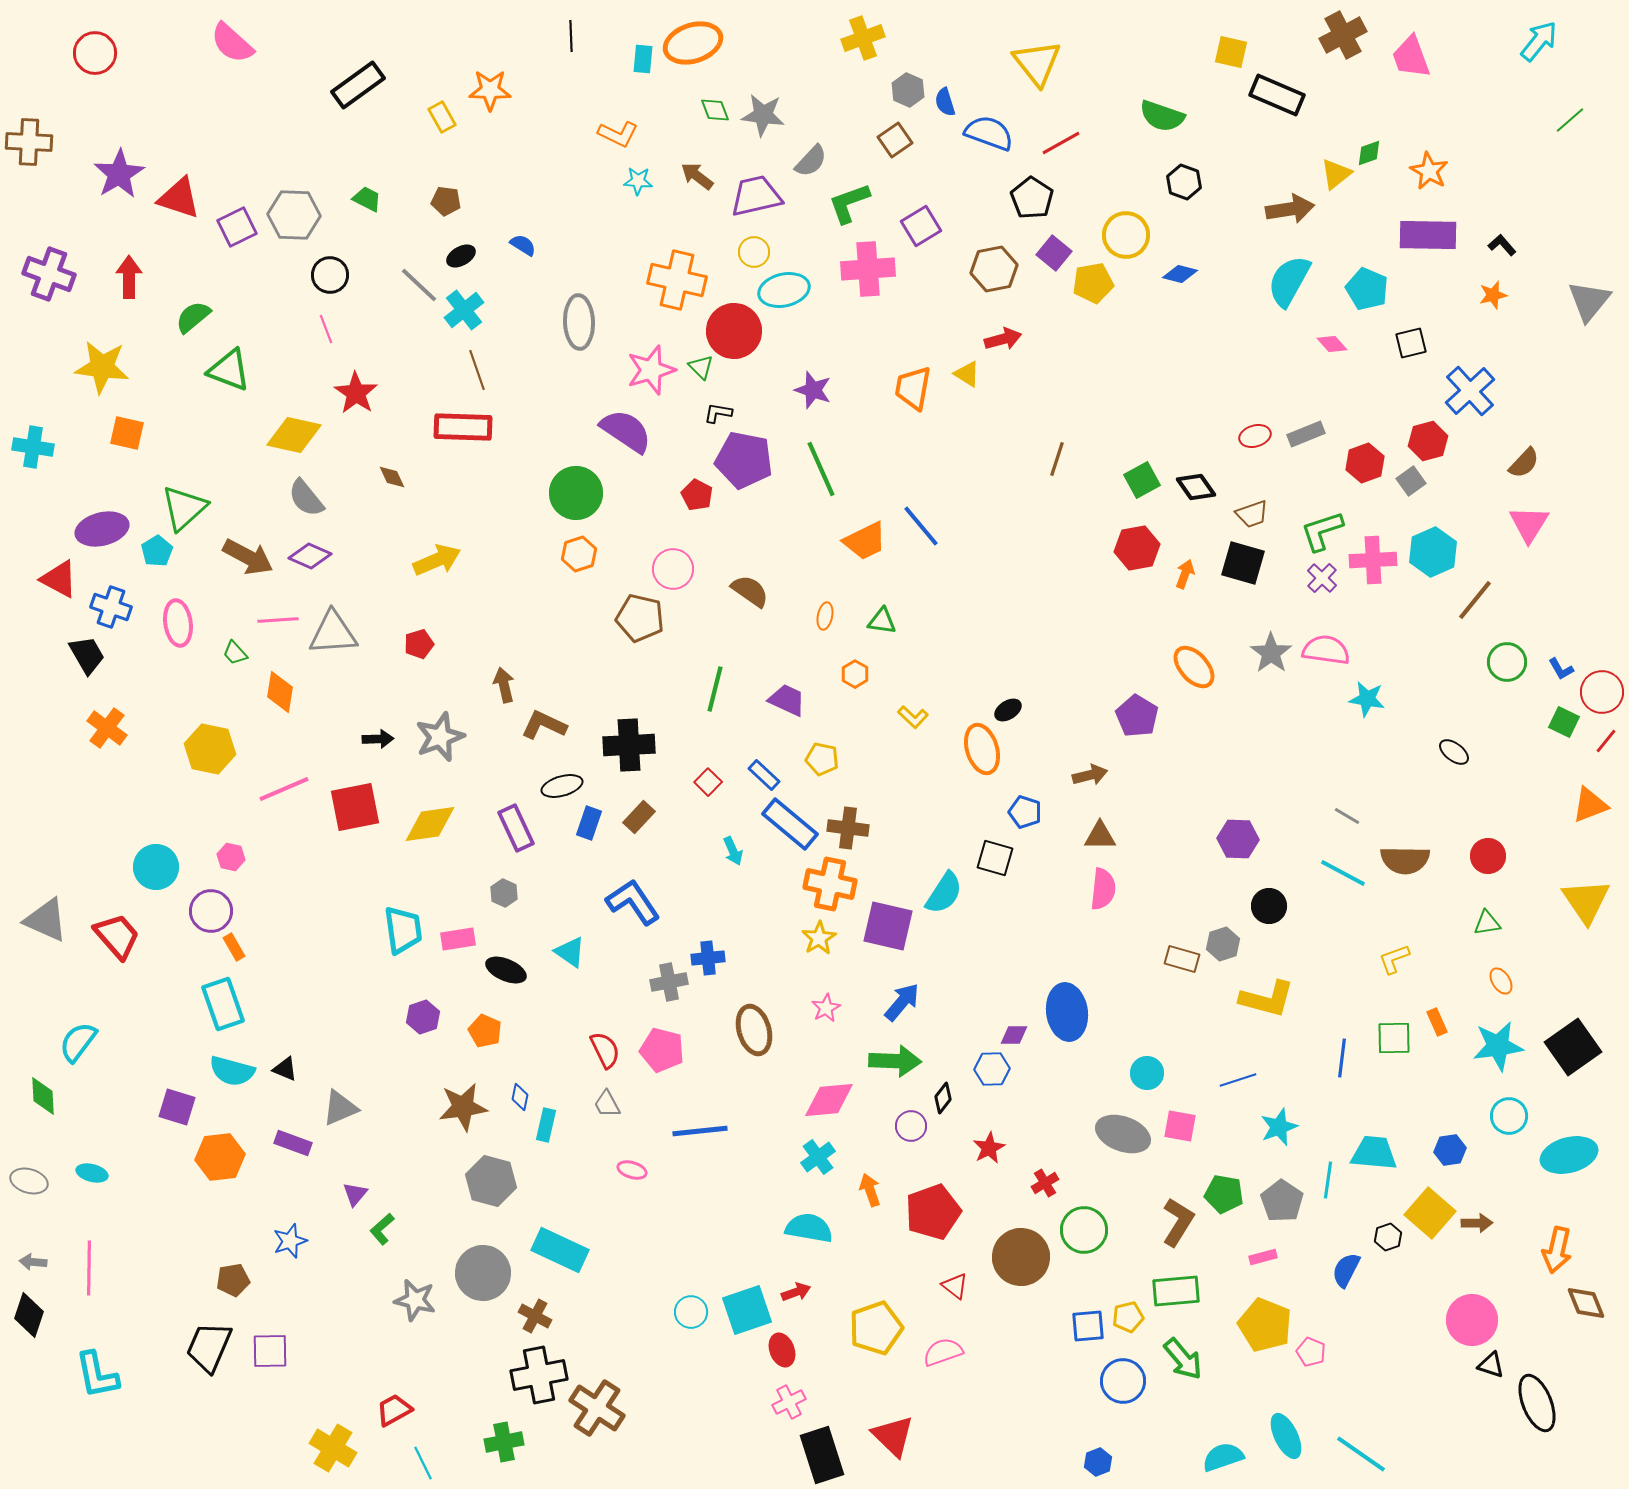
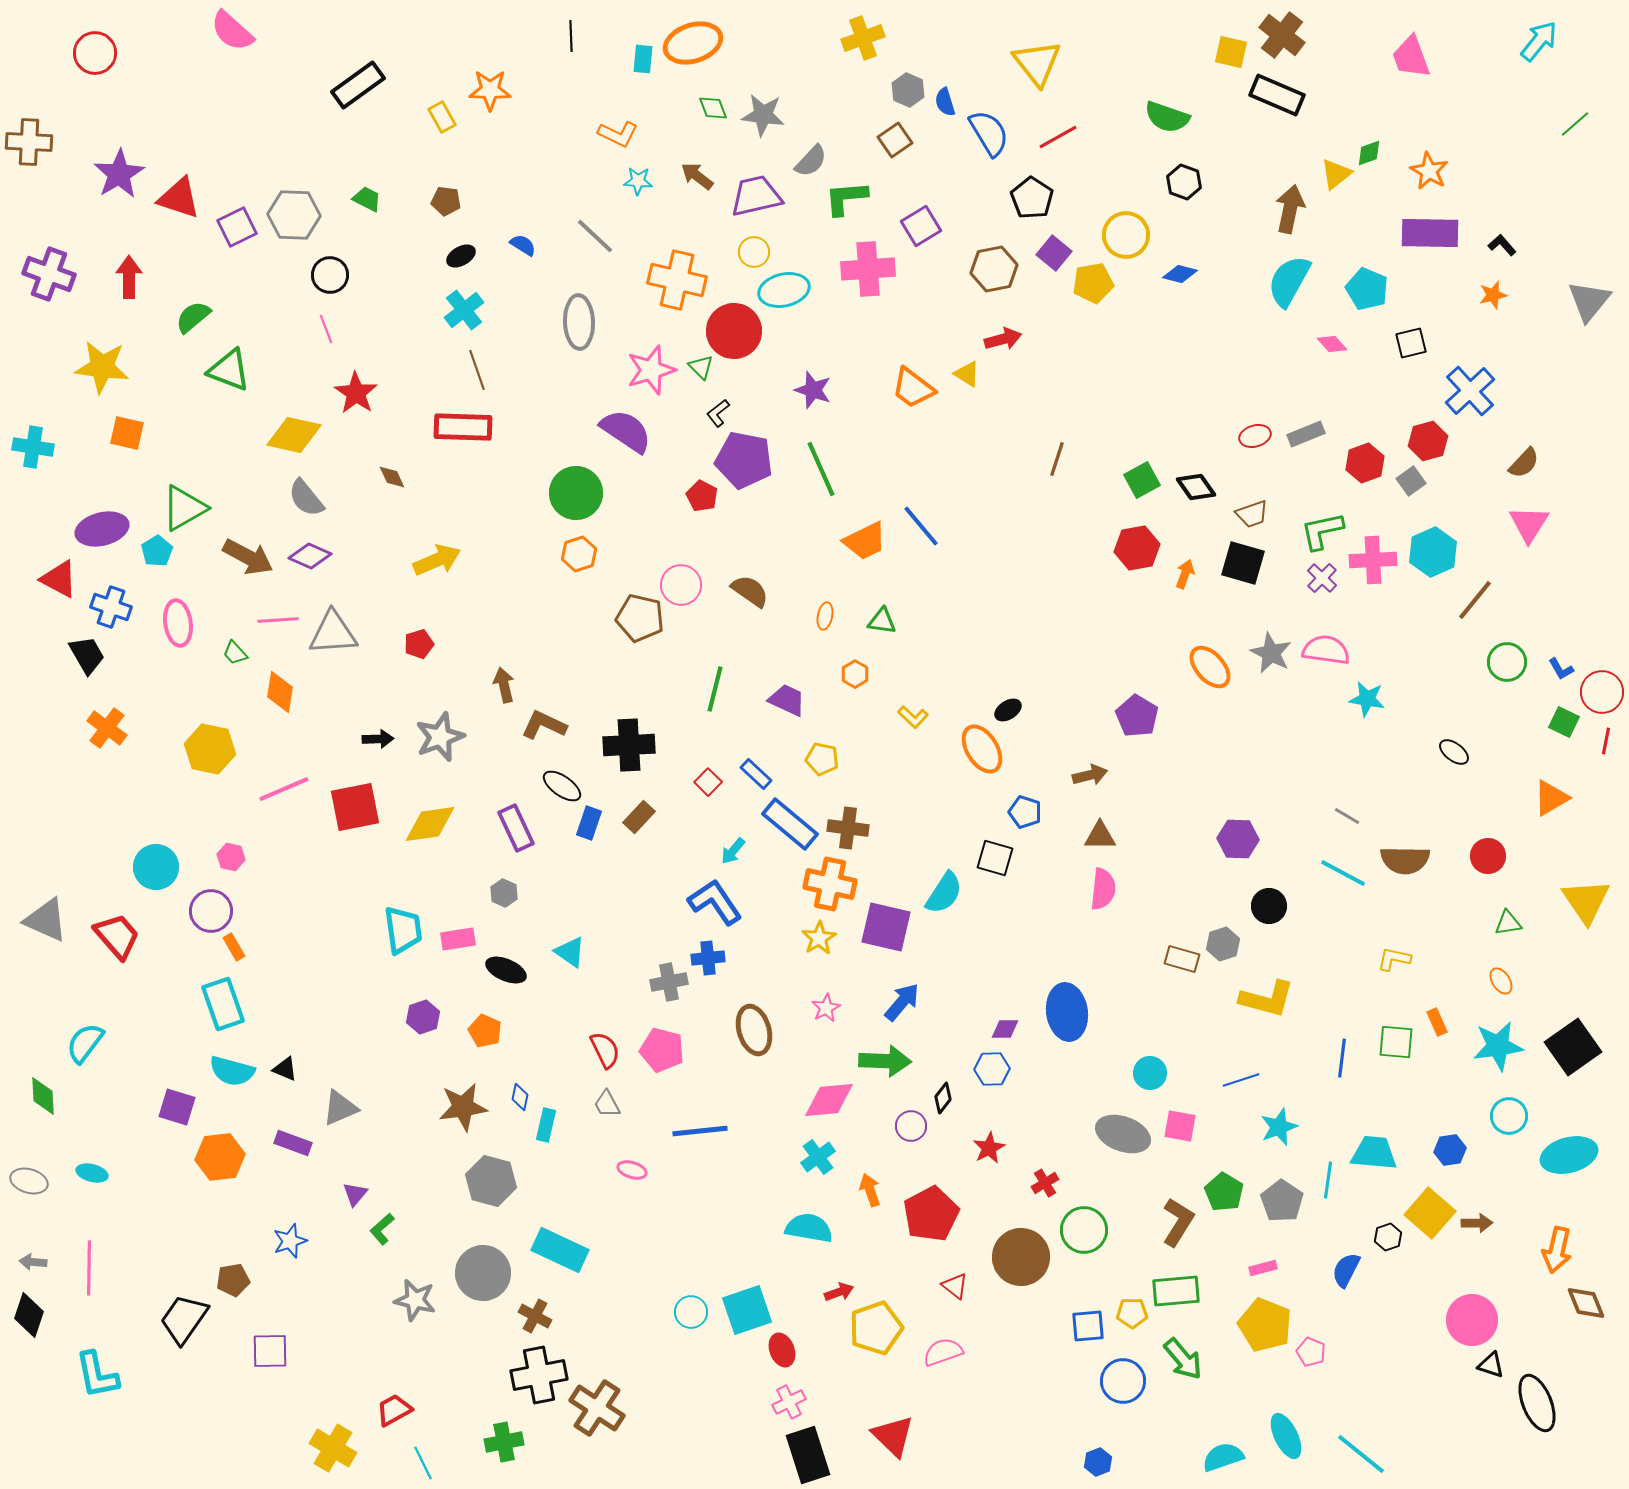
brown cross at (1343, 35): moved 61 px left; rotated 24 degrees counterclockwise
pink semicircle at (232, 43): moved 12 px up
green diamond at (715, 110): moved 2 px left, 2 px up
green semicircle at (1162, 116): moved 5 px right, 1 px down
green line at (1570, 120): moved 5 px right, 4 px down
blue semicircle at (989, 133): rotated 39 degrees clockwise
red line at (1061, 143): moved 3 px left, 6 px up
green L-shape at (849, 203): moved 3 px left, 5 px up; rotated 15 degrees clockwise
brown arrow at (1290, 209): rotated 69 degrees counterclockwise
purple rectangle at (1428, 235): moved 2 px right, 2 px up
gray line at (419, 285): moved 176 px right, 49 px up
orange trapezoid at (913, 388): rotated 63 degrees counterclockwise
black L-shape at (718, 413): rotated 48 degrees counterclockwise
red pentagon at (697, 495): moved 5 px right, 1 px down
green triangle at (184, 508): rotated 12 degrees clockwise
green L-shape at (1322, 531): rotated 6 degrees clockwise
pink circle at (673, 569): moved 8 px right, 16 px down
gray star at (1271, 653): rotated 9 degrees counterclockwise
orange ellipse at (1194, 667): moved 16 px right
red line at (1606, 741): rotated 28 degrees counterclockwise
orange ellipse at (982, 749): rotated 15 degrees counterclockwise
blue rectangle at (764, 775): moved 8 px left, 1 px up
black ellipse at (562, 786): rotated 51 degrees clockwise
orange triangle at (1590, 805): moved 39 px left, 7 px up; rotated 9 degrees counterclockwise
cyan arrow at (733, 851): rotated 64 degrees clockwise
blue L-shape at (633, 902): moved 82 px right
green triangle at (1487, 923): moved 21 px right
purple square at (888, 926): moved 2 px left, 1 px down
yellow L-shape at (1394, 959): rotated 32 degrees clockwise
purple diamond at (1014, 1035): moved 9 px left, 6 px up
green square at (1394, 1038): moved 2 px right, 4 px down; rotated 6 degrees clockwise
cyan semicircle at (78, 1042): moved 7 px right, 1 px down
green arrow at (895, 1061): moved 10 px left
cyan circle at (1147, 1073): moved 3 px right
blue line at (1238, 1080): moved 3 px right
green pentagon at (1224, 1194): moved 2 px up; rotated 21 degrees clockwise
red pentagon at (933, 1212): moved 2 px left, 2 px down; rotated 8 degrees counterclockwise
pink rectangle at (1263, 1257): moved 11 px down
red arrow at (796, 1292): moved 43 px right
yellow pentagon at (1128, 1317): moved 4 px right, 4 px up; rotated 12 degrees clockwise
black trapezoid at (209, 1347): moved 25 px left, 28 px up; rotated 12 degrees clockwise
cyan line at (1361, 1454): rotated 4 degrees clockwise
black rectangle at (822, 1455): moved 14 px left
